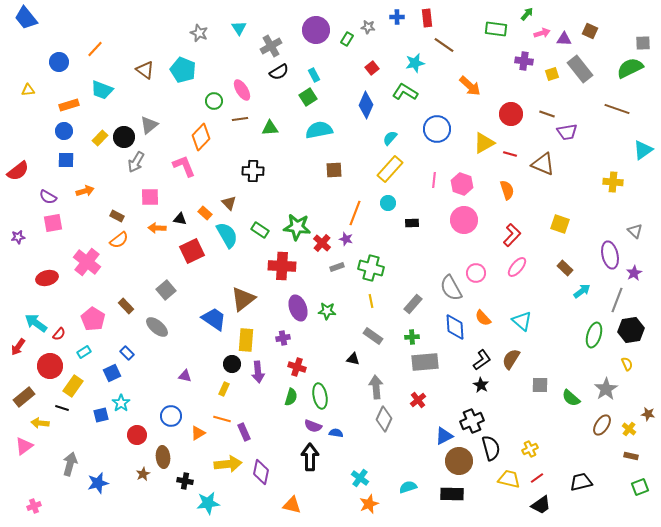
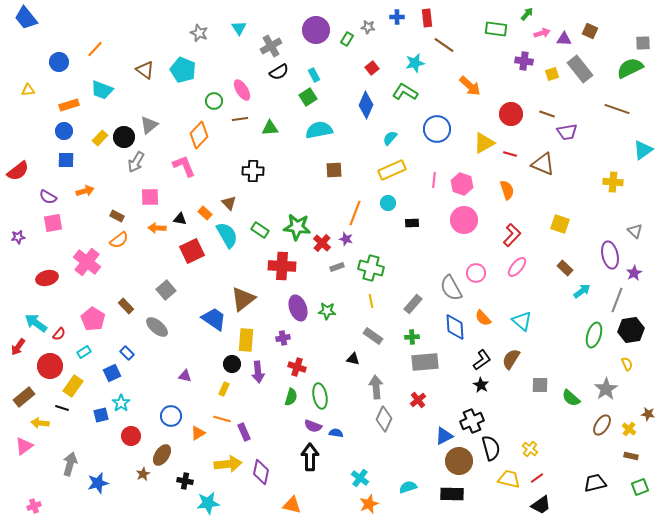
orange diamond at (201, 137): moved 2 px left, 2 px up
yellow rectangle at (390, 169): moved 2 px right, 1 px down; rotated 24 degrees clockwise
red circle at (137, 435): moved 6 px left, 1 px down
yellow cross at (530, 449): rotated 28 degrees counterclockwise
brown ellipse at (163, 457): moved 1 px left, 2 px up; rotated 40 degrees clockwise
black trapezoid at (581, 482): moved 14 px right, 1 px down
